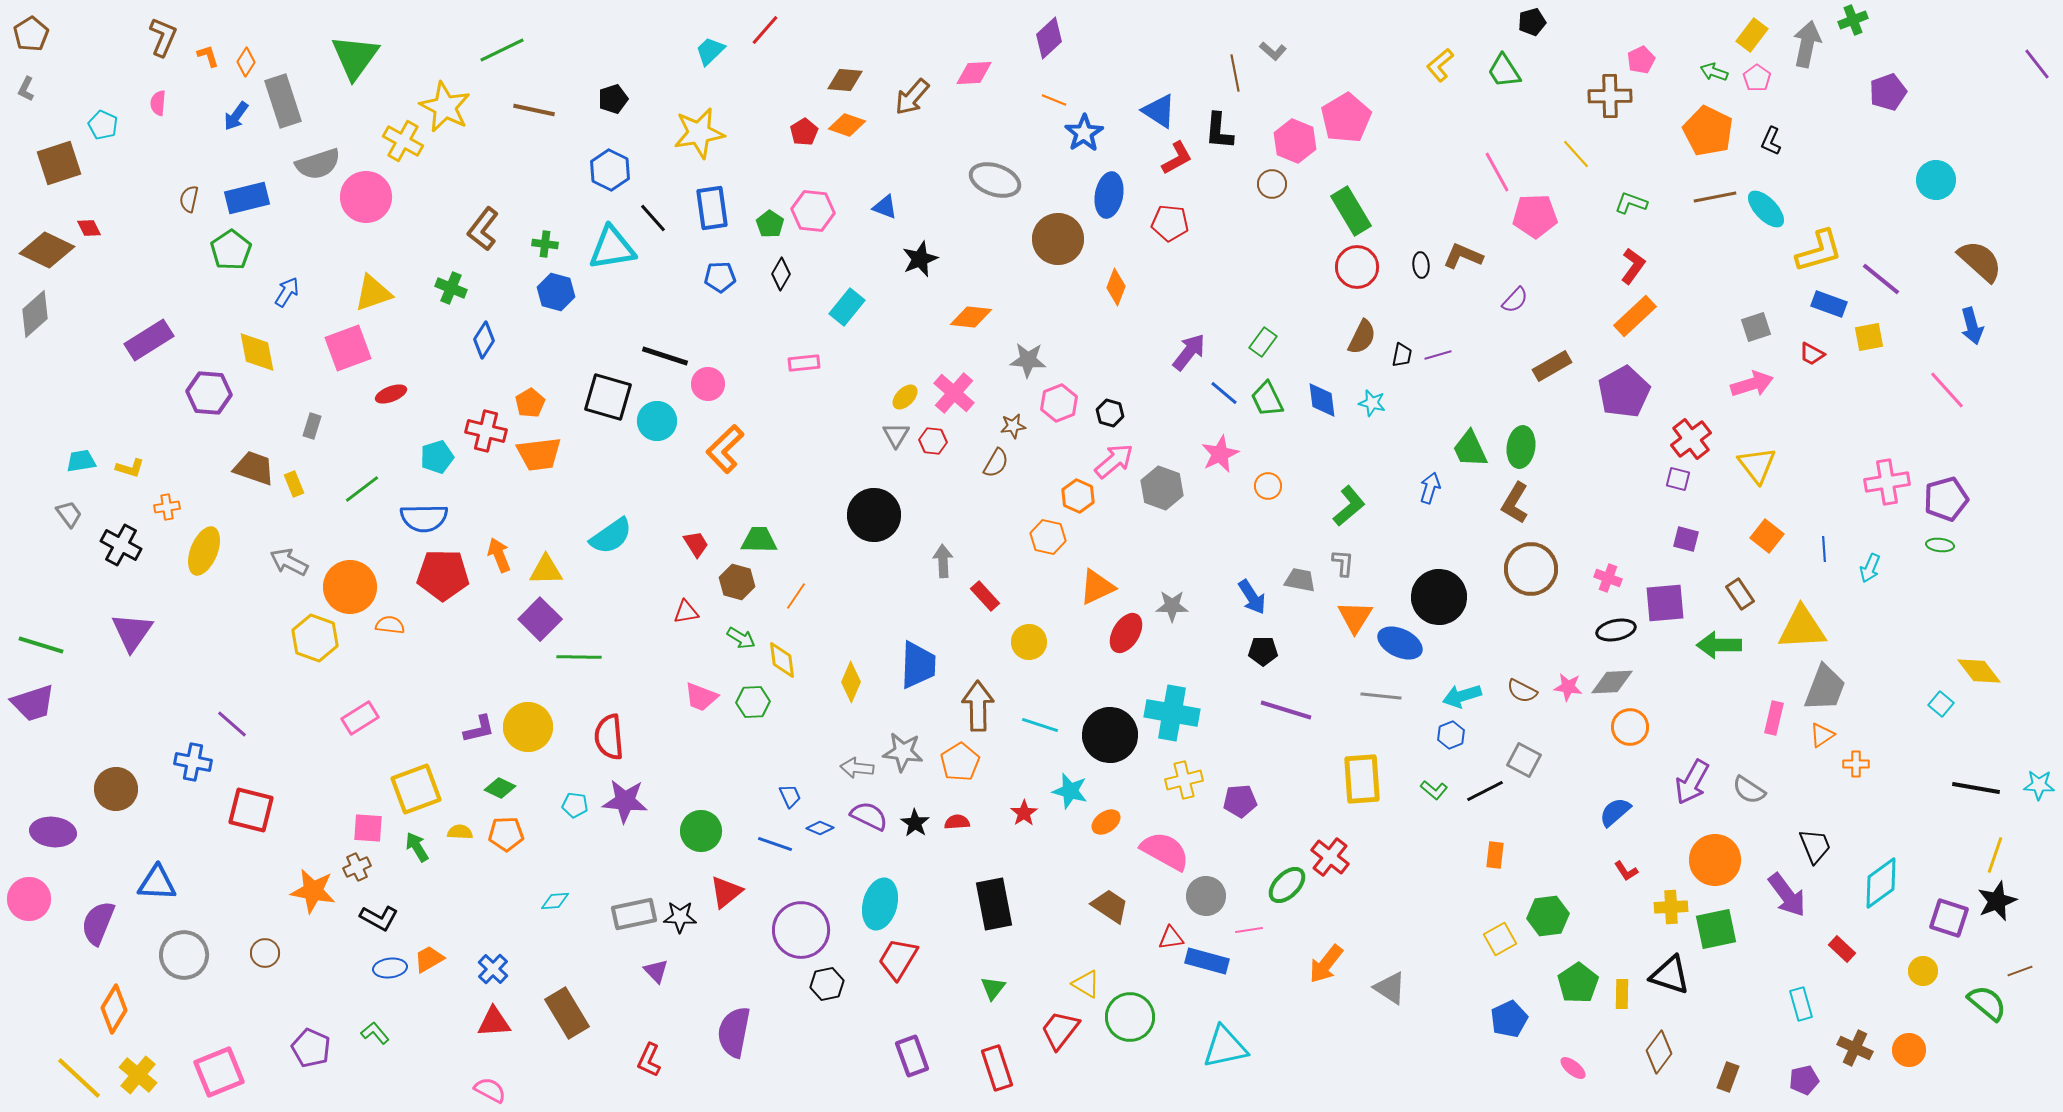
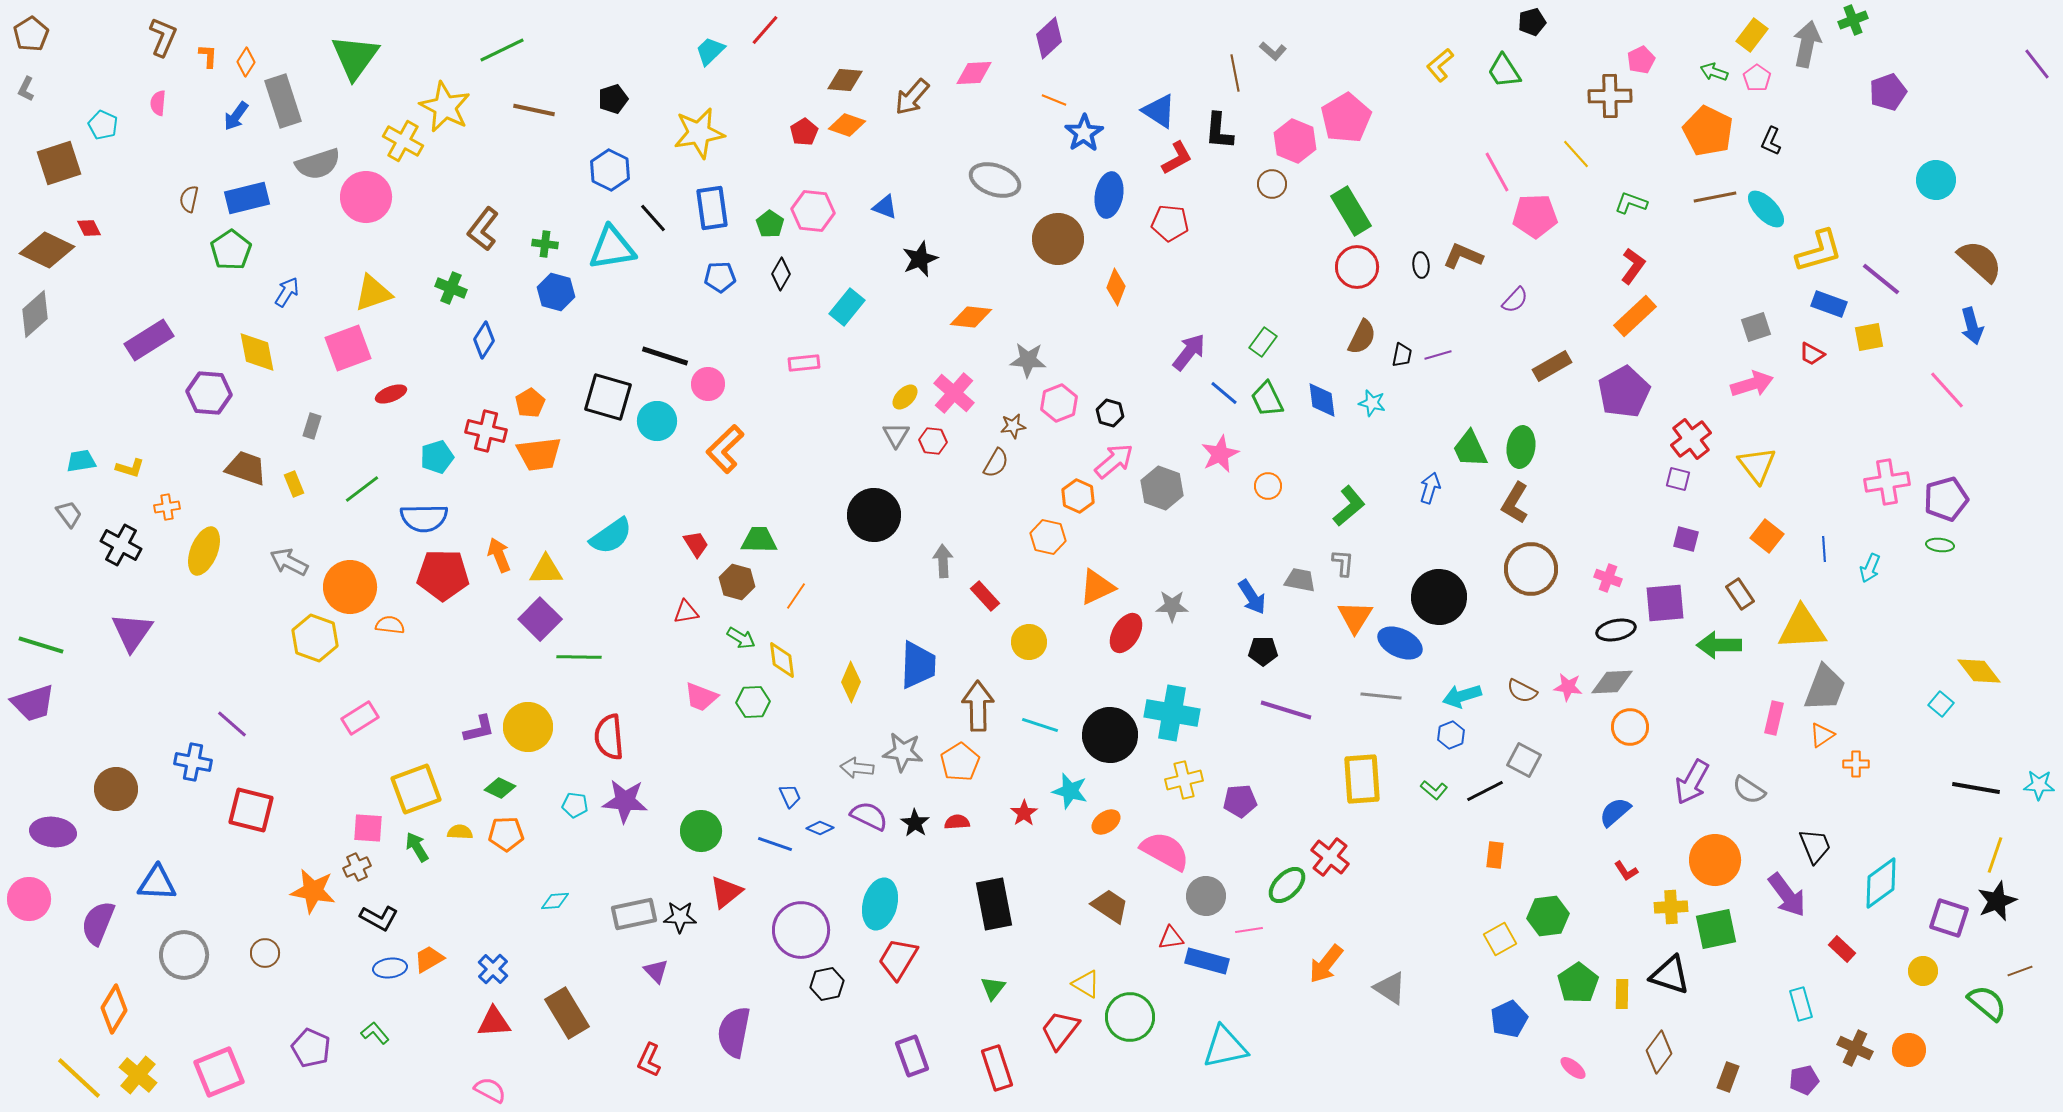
orange L-shape at (208, 56): rotated 20 degrees clockwise
brown trapezoid at (254, 468): moved 8 px left
